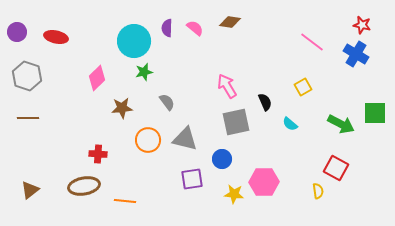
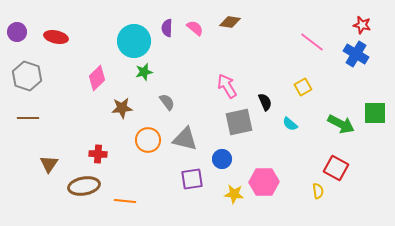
gray square: moved 3 px right
brown triangle: moved 19 px right, 26 px up; rotated 18 degrees counterclockwise
